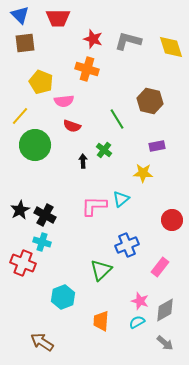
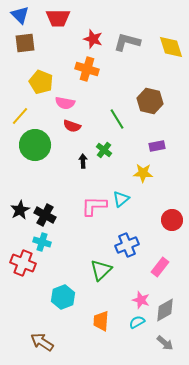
gray L-shape: moved 1 px left, 1 px down
pink semicircle: moved 1 px right, 2 px down; rotated 18 degrees clockwise
pink star: moved 1 px right, 1 px up
